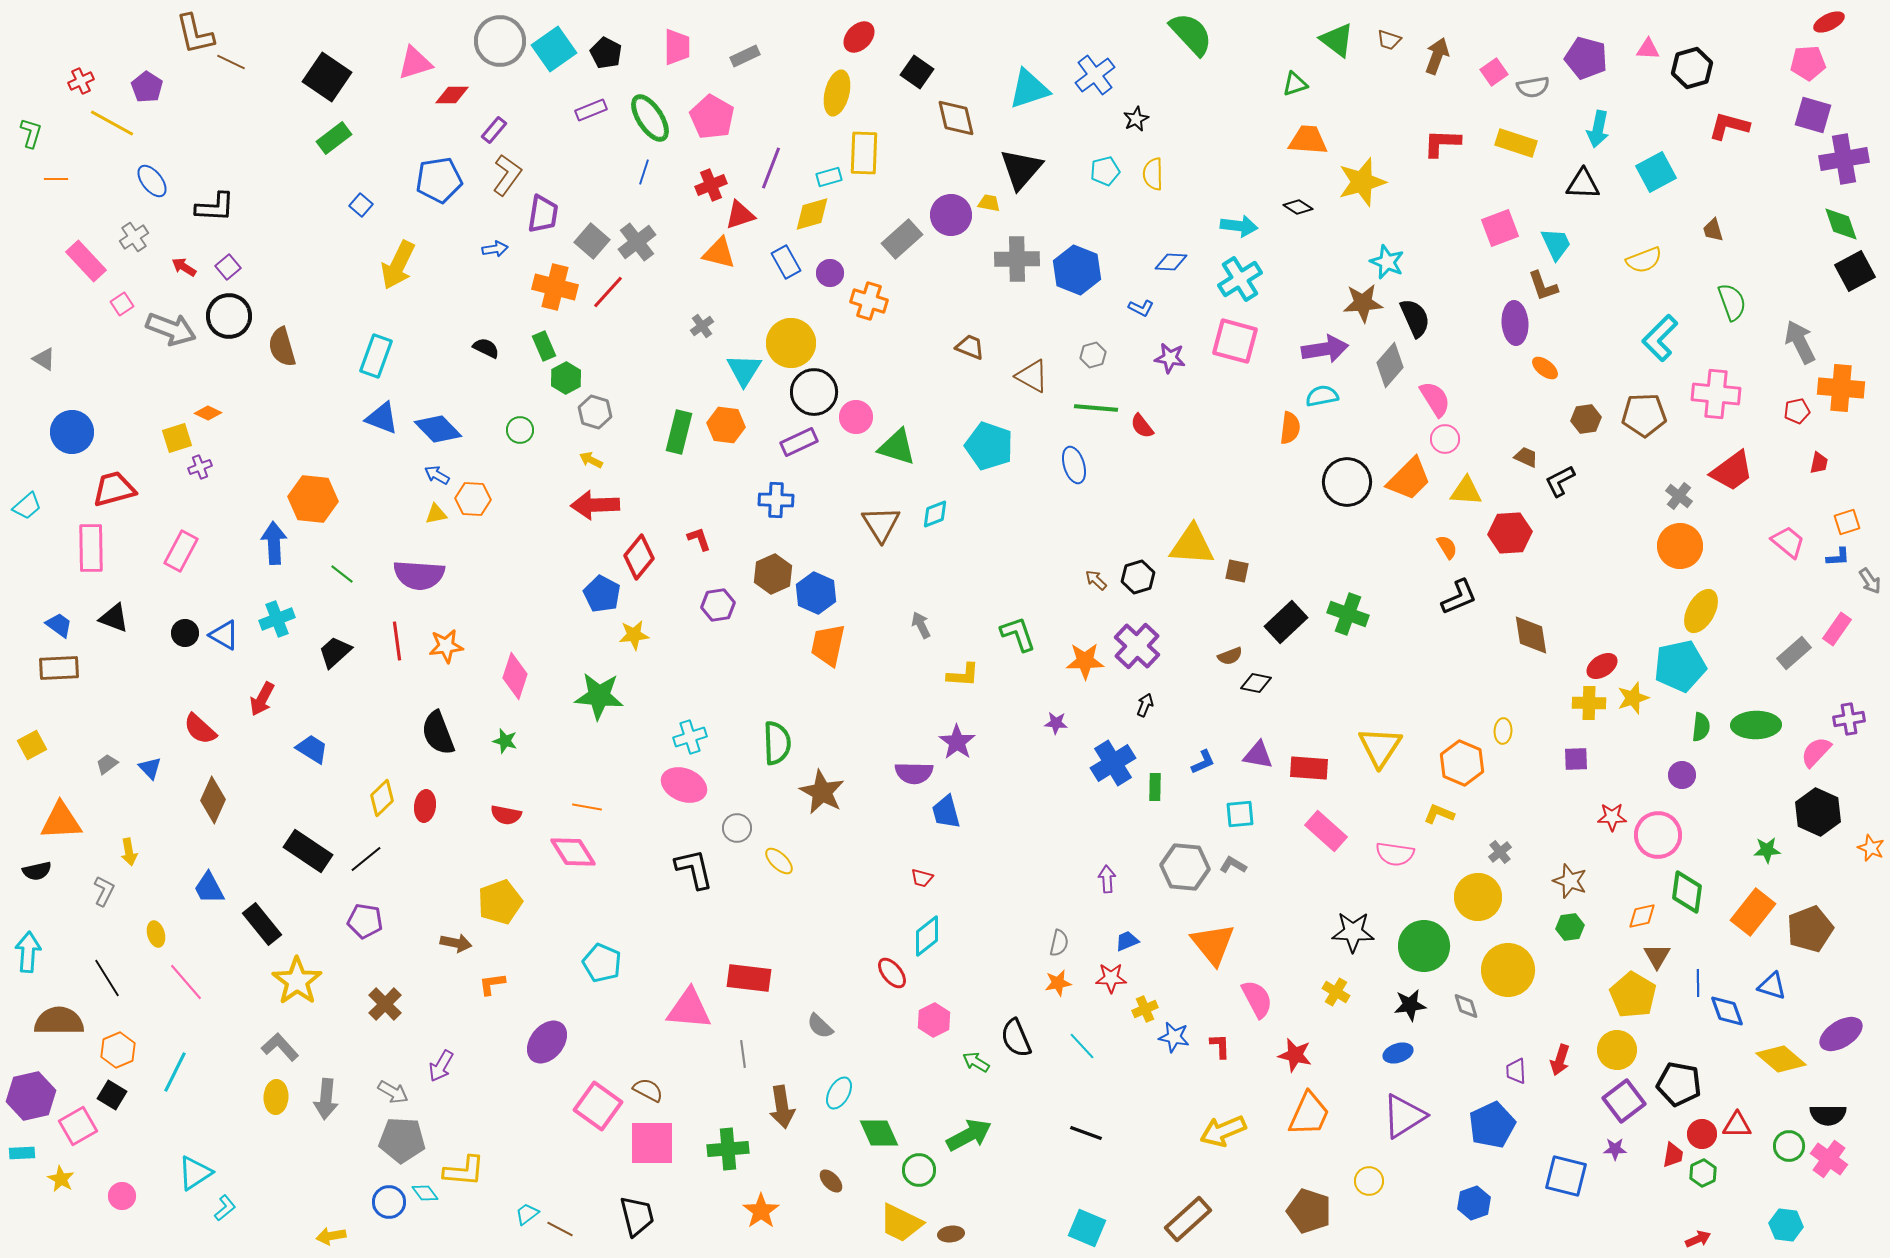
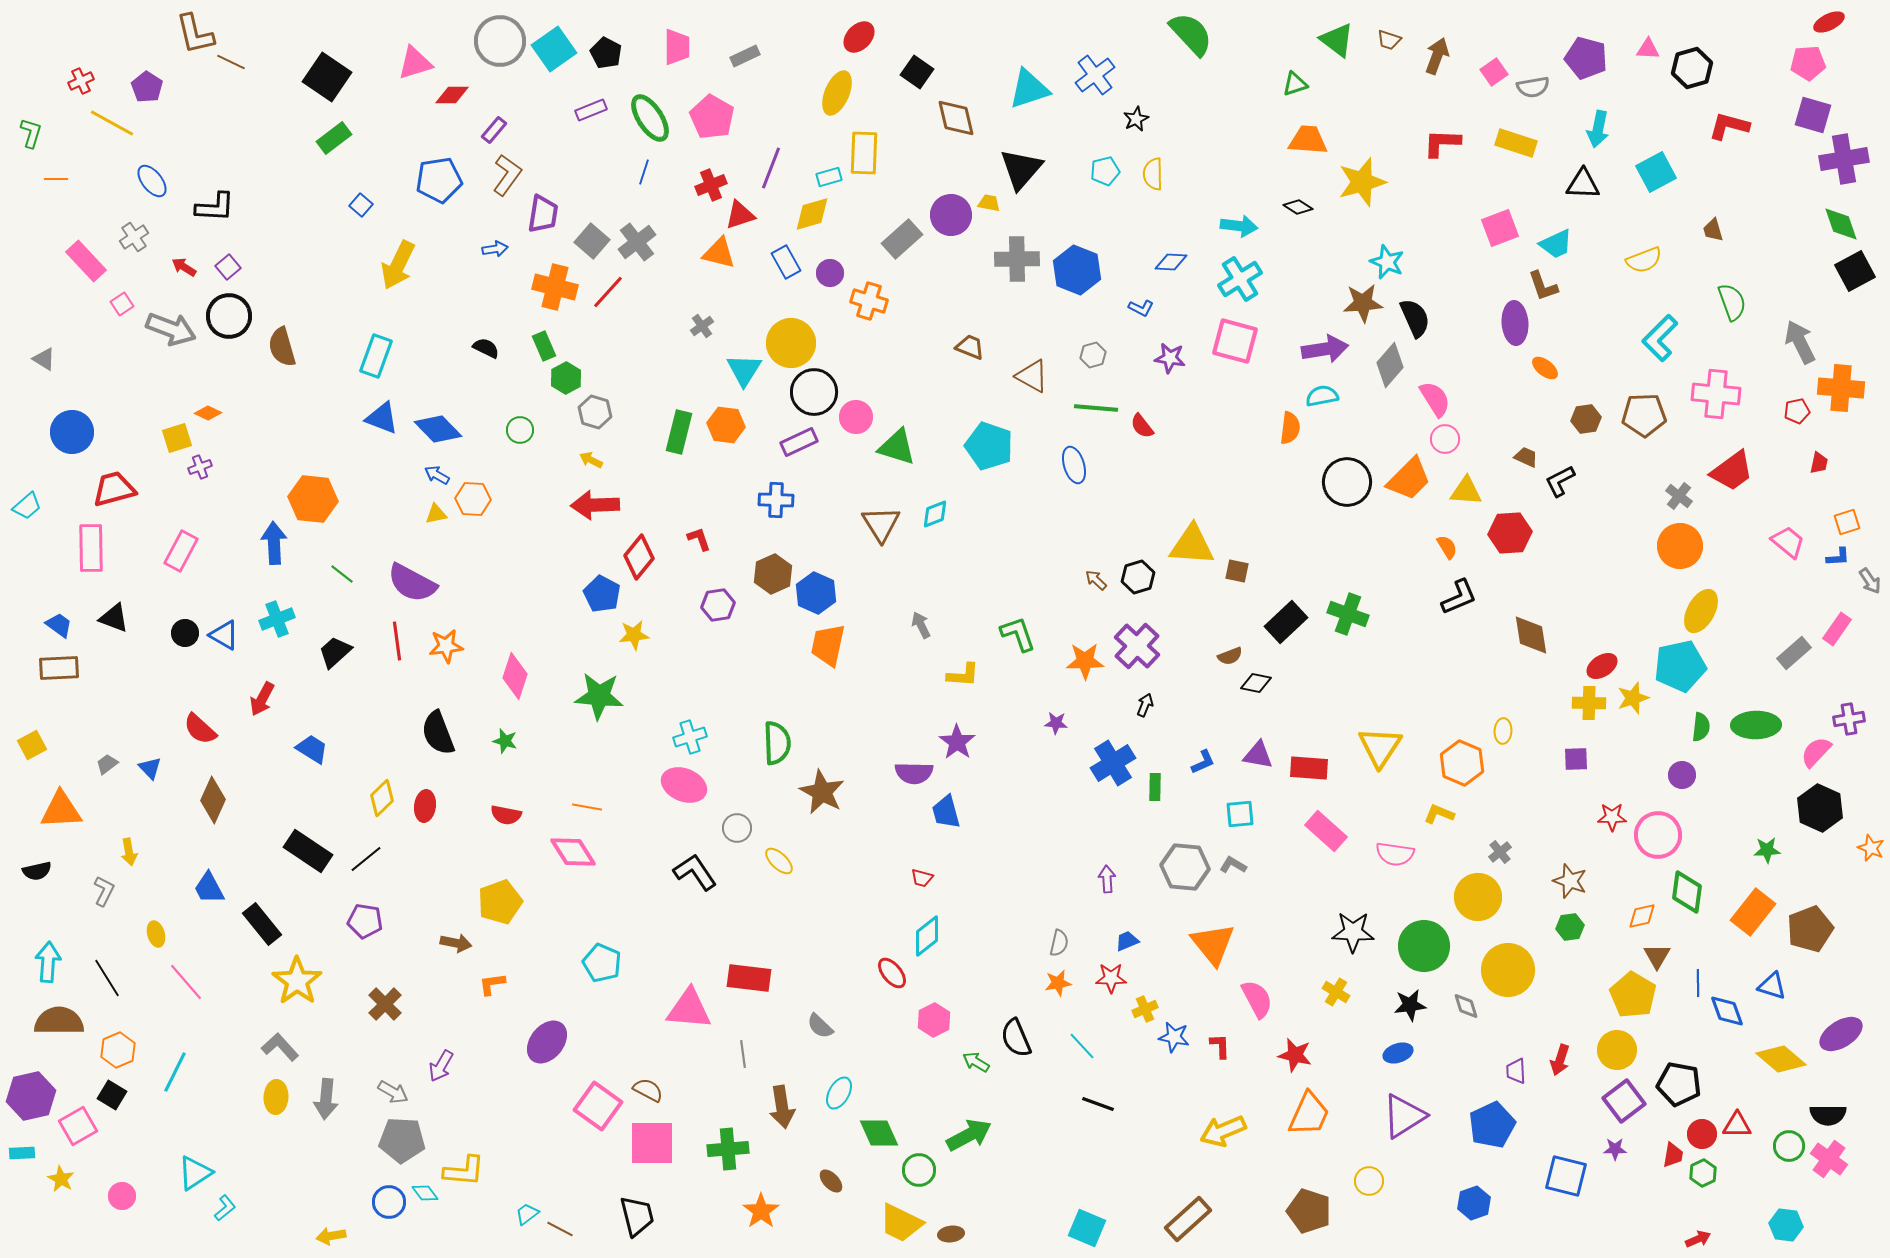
yellow ellipse at (837, 93): rotated 9 degrees clockwise
cyan trapezoid at (1556, 244): rotated 90 degrees clockwise
purple semicircle at (419, 575): moved 7 px left, 8 px down; rotated 24 degrees clockwise
black hexagon at (1818, 812): moved 2 px right, 4 px up
orange triangle at (61, 821): moved 11 px up
black L-shape at (694, 869): moved 1 px right, 3 px down; rotated 21 degrees counterclockwise
cyan arrow at (28, 952): moved 20 px right, 10 px down
black line at (1086, 1133): moved 12 px right, 29 px up
